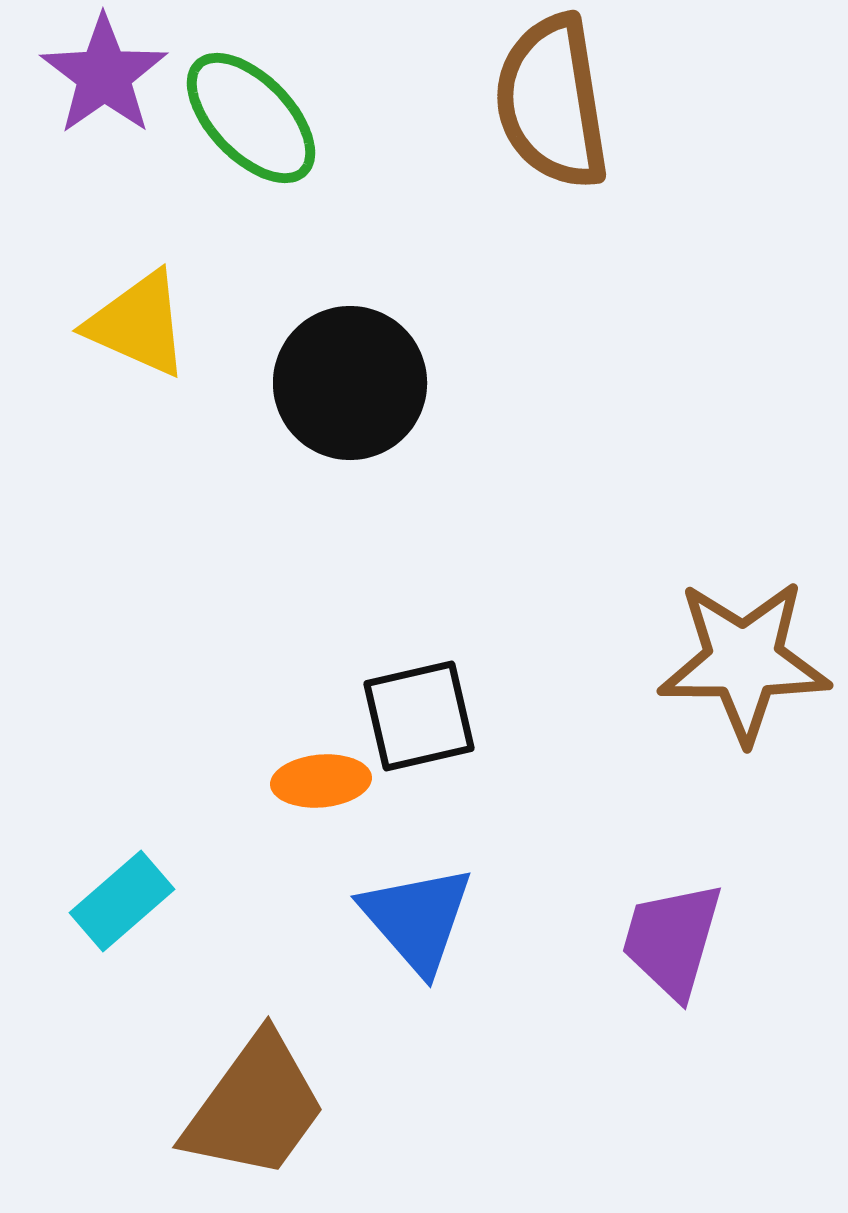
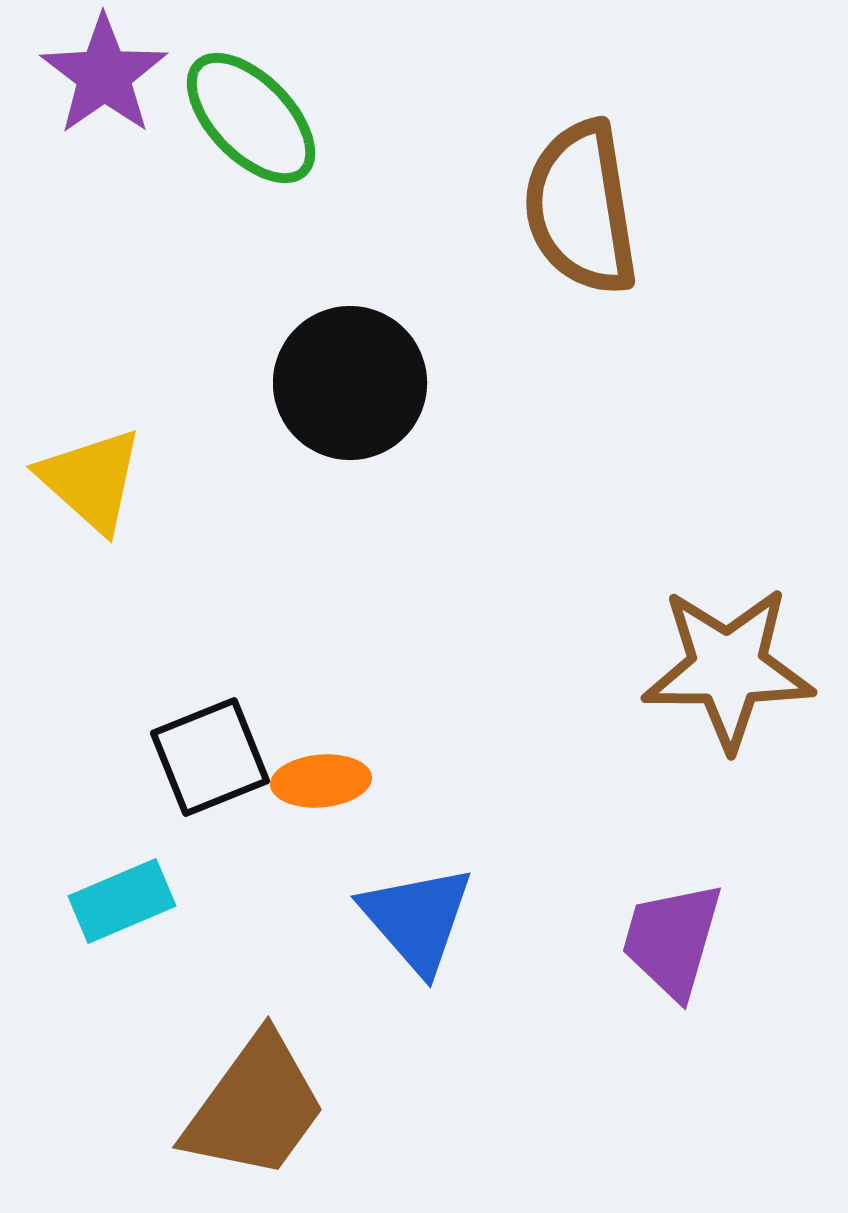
brown semicircle: moved 29 px right, 106 px down
yellow triangle: moved 47 px left, 156 px down; rotated 18 degrees clockwise
brown star: moved 16 px left, 7 px down
black square: moved 209 px left, 41 px down; rotated 9 degrees counterclockwise
cyan rectangle: rotated 18 degrees clockwise
